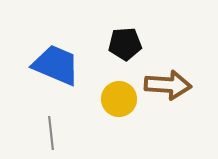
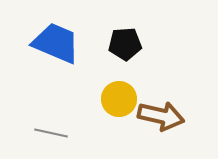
blue trapezoid: moved 22 px up
brown arrow: moved 7 px left, 31 px down; rotated 9 degrees clockwise
gray line: rotated 72 degrees counterclockwise
